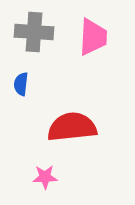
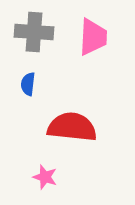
blue semicircle: moved 7 px right
red semicircle: rotated 12 degrees clockwise
pink star: rotated 20 degrees clockwise
